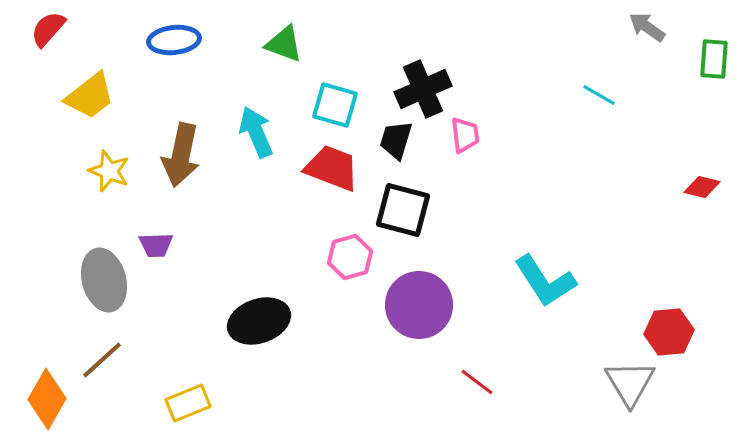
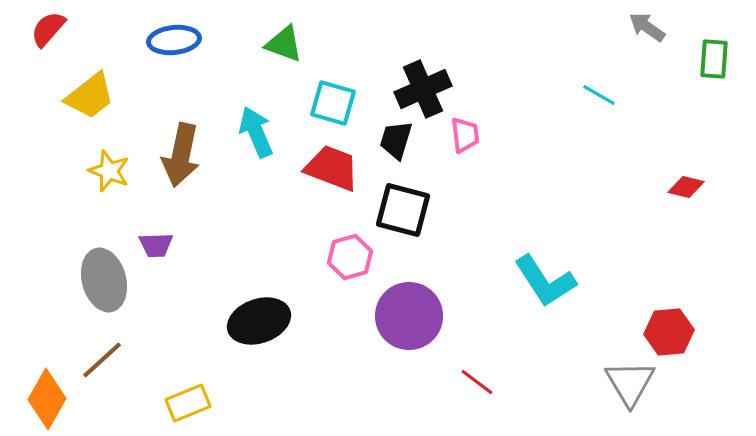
cyan square: moved 2 px left, 2 px up
red diamond: moved 16 px left
purple circle: moved 10 px left, 11 px down
